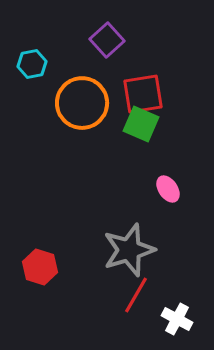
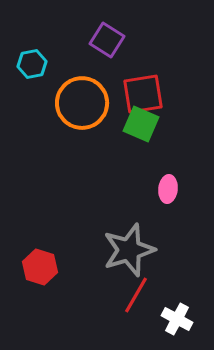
purple square: rotated 16 degrees counterclockwise
pink ellipse: rotated 40 degrees clockwise
